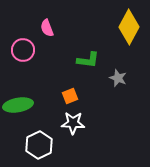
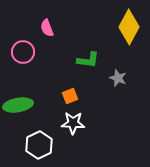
pink circle: moved 2 px down
